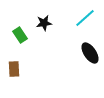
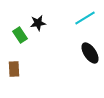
cyan line: rotated 10 degrees clockwise
black star: moved 6 px left
